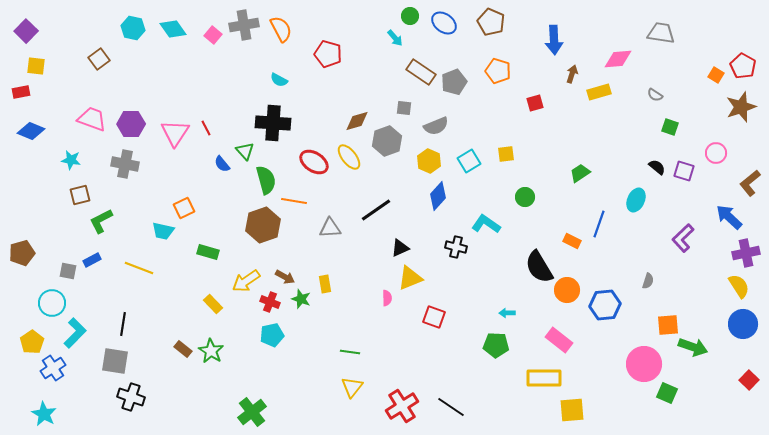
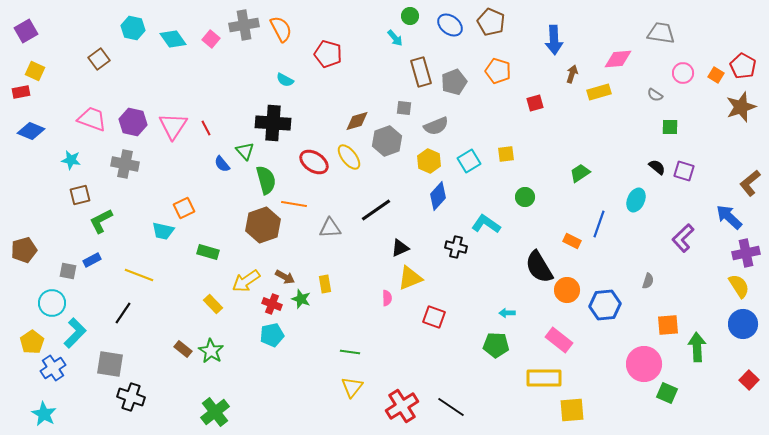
blue ellipse at (444, 23): moved 6 px right, 2 px down
cyan diamond at (173, 29): moved 10 px down
purple square at (26, 31): rotated 15 degrees clockwise
pink square at (213, 35): moved 2 px left, 4 px down
yellow square at (36, 66): moved 1 px left, 5 px down; rotated 18 degrees clockwise
brown rectangle at (421, 72): rotated 40 degrees clockwise
cyan semicircle at (279, 80): moved 6 px right
purple hexagon at (131, 124): moved 2 px right, 2 px up; rotated 12 degrees clockwise
green square at (670, 127): rotated 18 degrees counterclockwise
pink triangle at (175, 133): moved 2 px left, 7 px up
pink circle at (716, 153): moved 33 px left, 80 px up
orange line at (294, 201): moved 3 px down
brown pentagon at (22, 253): moved 2 px right, 3 px up
yellow line at (139, 268): moved 7 px down
red cross at (270, 302): moved 2 px right, 2 px down
black line at (123, 324): moved 11 px up; rotated 25 degrees clockwise
green arrow at (693, 347): moved 4 px right; rotated 112 degrees counterclockwise
gray square at (115, 361): moved 5 px left, 3 px down
green cross at (252, 412): moved 37 px left
